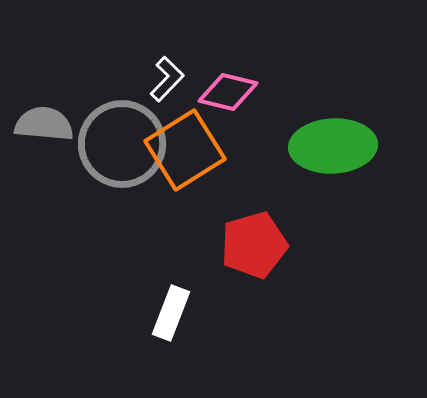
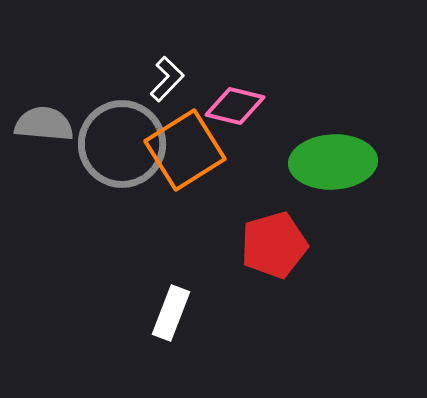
pink diamond: moved 7 px right, 14 px down
green ellipse: moved 16 px down
red pentagon: moved 20 px right
